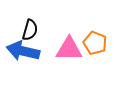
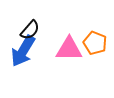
black semicircle: rotated 25 degrees clockwise
blue arrow: rotated 72 degrees counterclockwise
